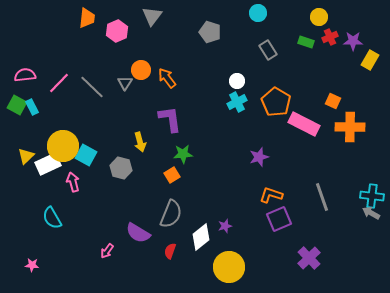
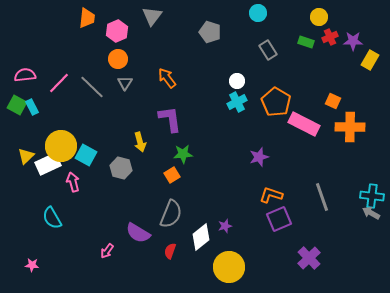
orange circle at (141, 70): moved 23 px left, 11 px up
yellow circle at (63, 146): moved 2 px left
